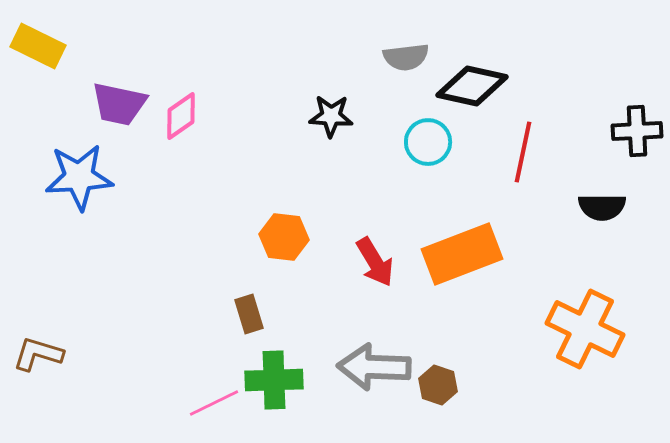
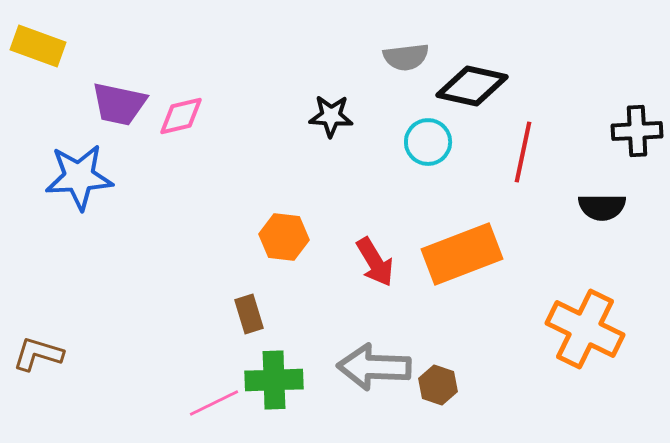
yellow rectangle: rotated 6 degrees counterclockwise
pink diamond: rotated 21 degrees clockwise
